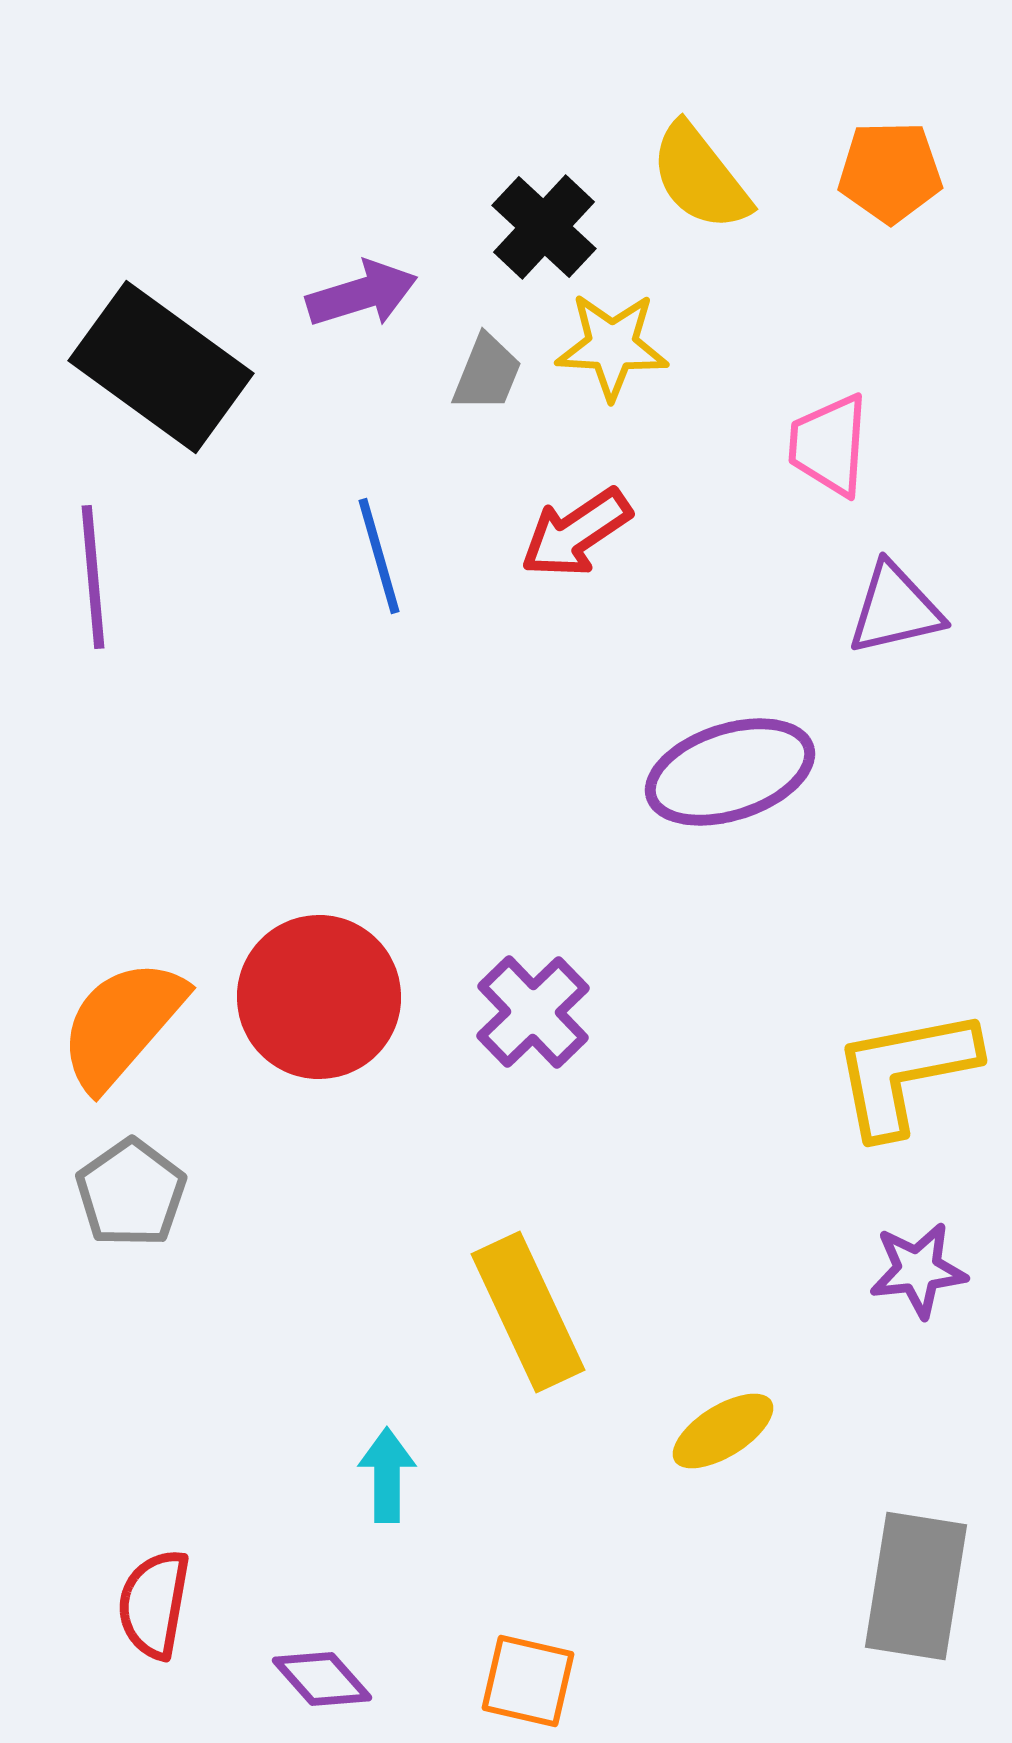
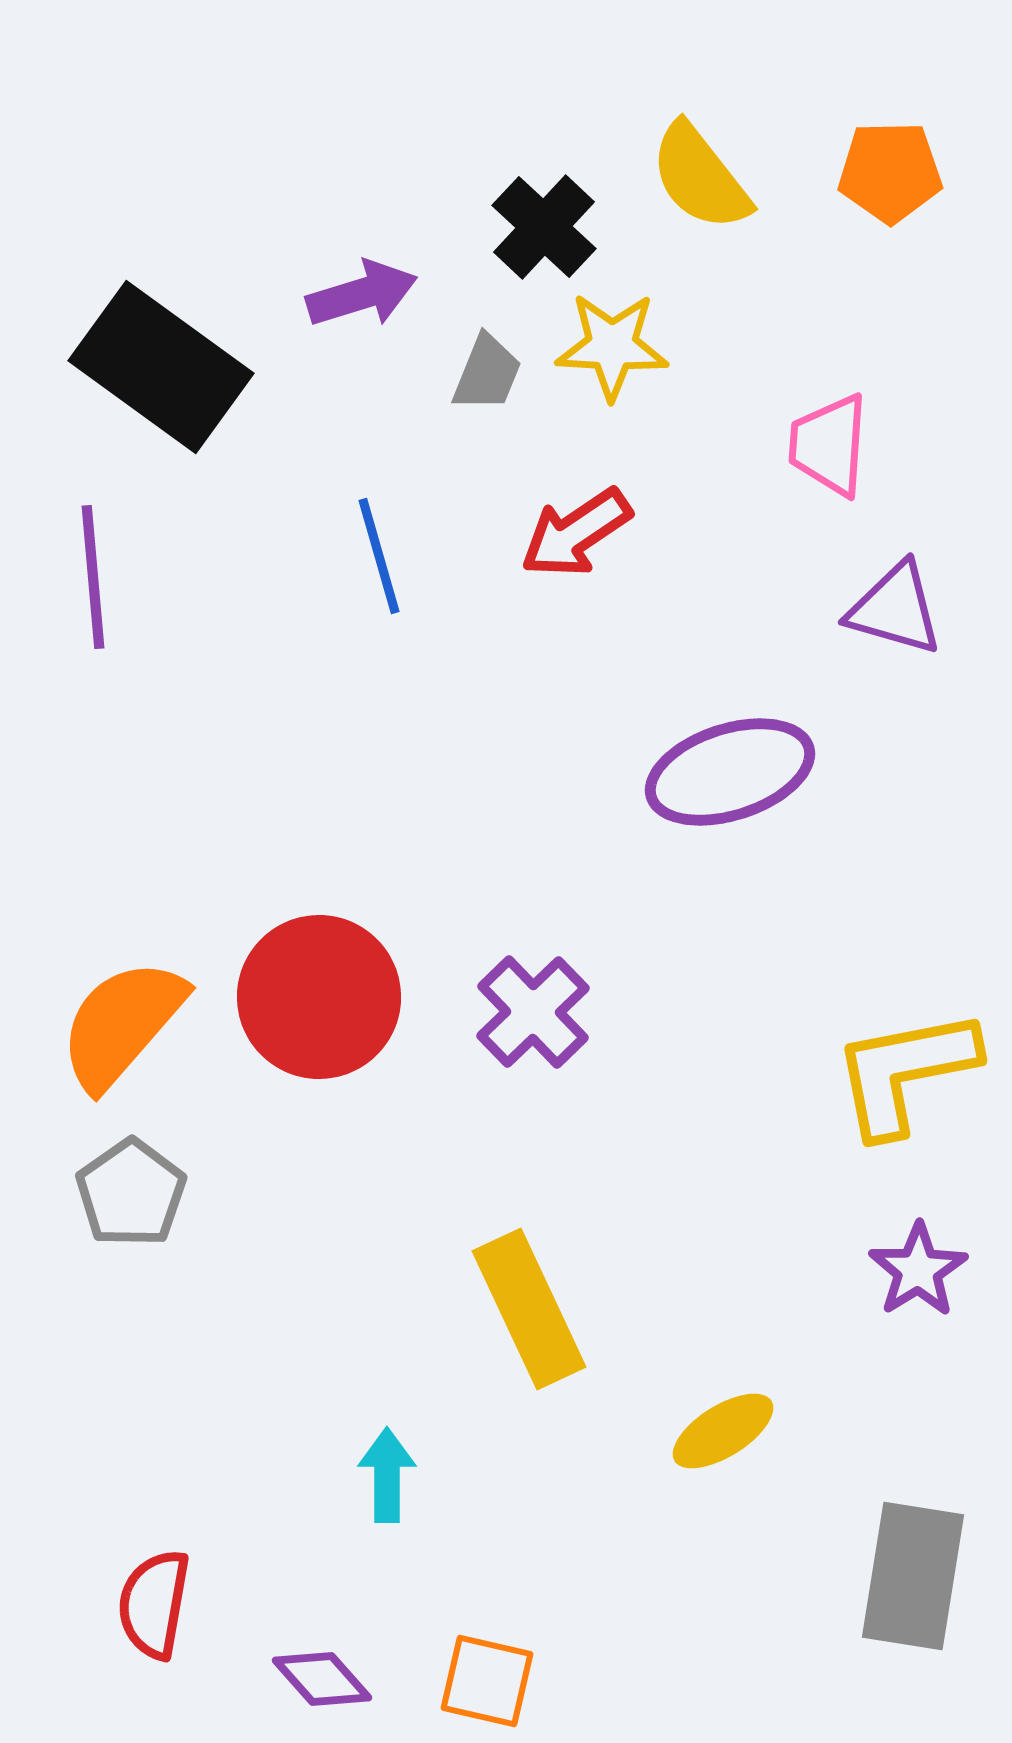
purple triangle: rotated 29 degrees clockwise
purple star: rotated 26 degrees counterclockwise
yellow rectangle: moved 1 px right, 3 px up
gray rectangle: moved 3 px left, 10 px up
orange square: moved 41 px left
